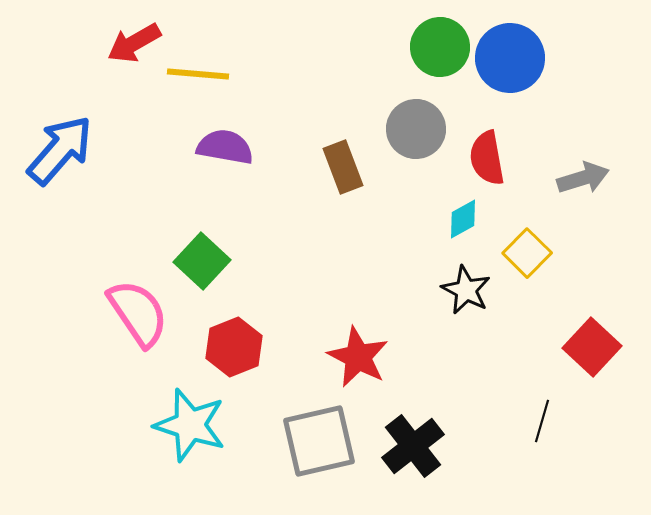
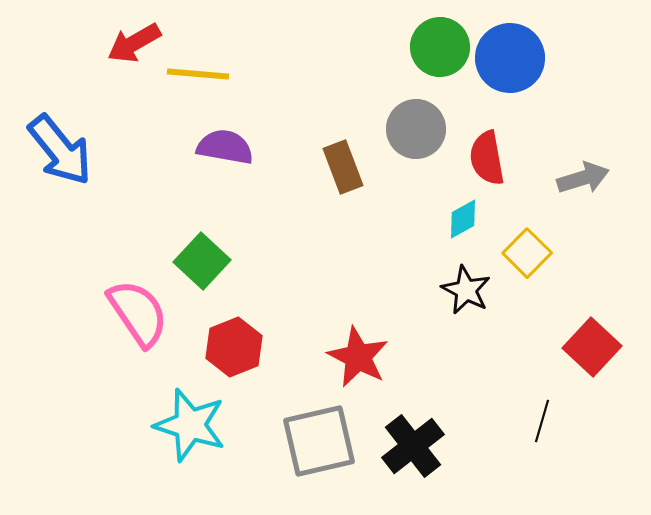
blue arrow: rotated 100 degrees clockwise
